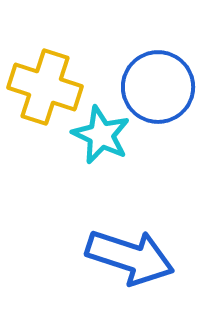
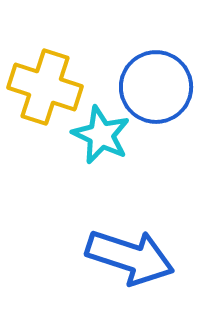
blue circle: moved 2 px left
